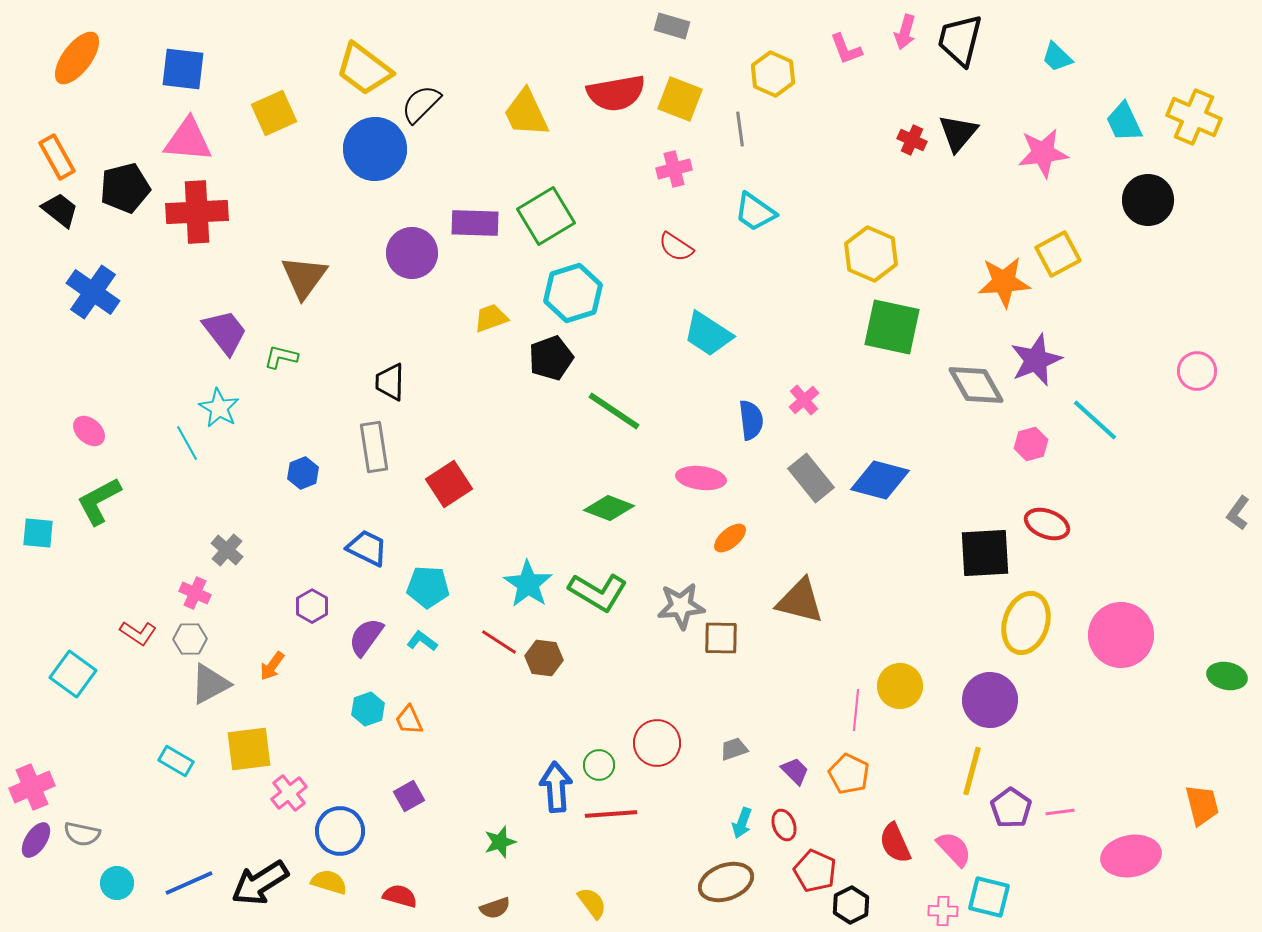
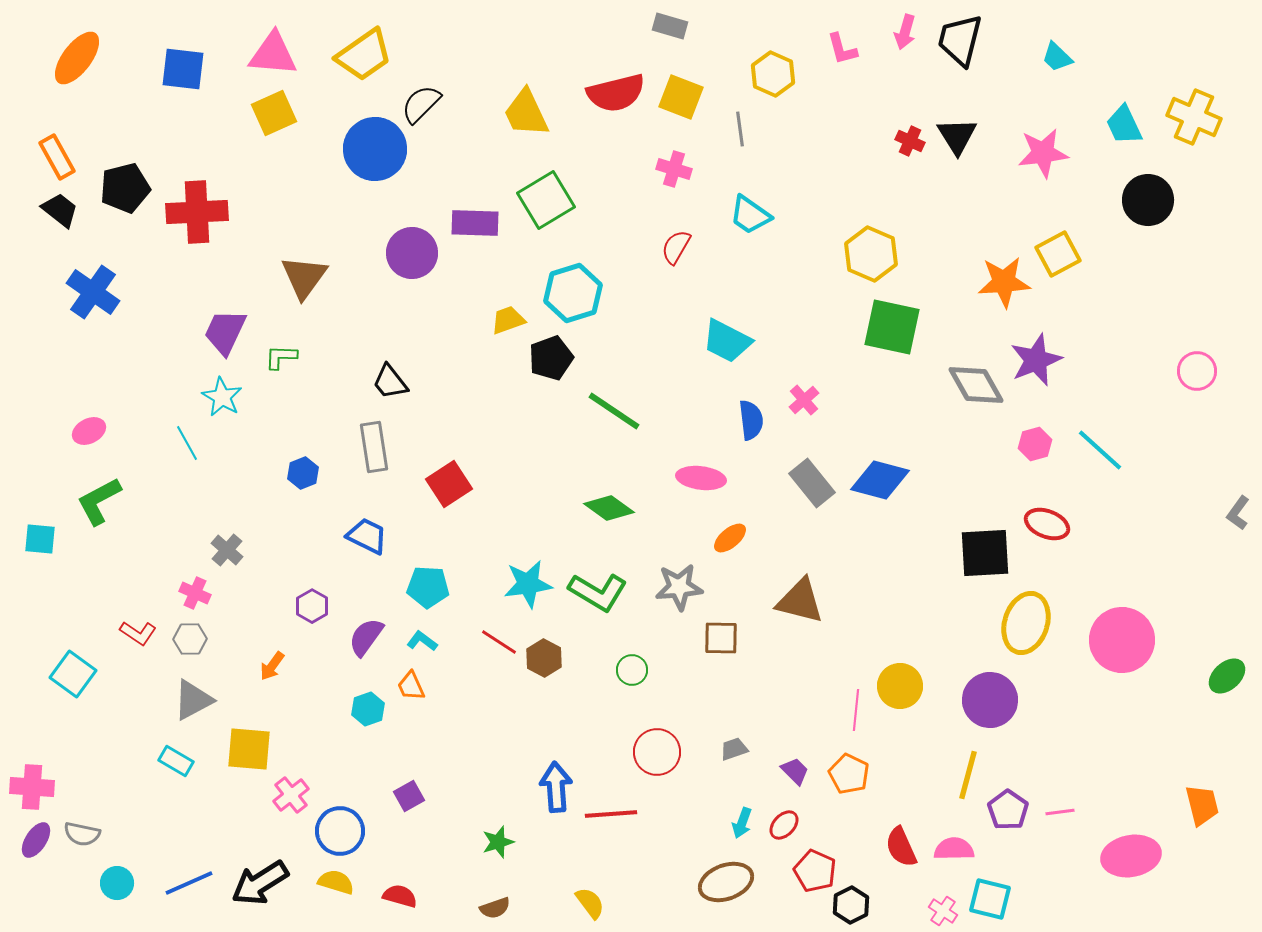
gray rectangle at (672, 26): moved 2 px left
pink L-shape at (846, 49): moved 4 px left; rotated 6 degrees clockwise
yellow trapezoid at (364, 69): moved 14 px up; rotated 72 degrees counterclockwise
red semicircle at (616, 93): rotated 4 degrees counterclockwise
yellow square at (680, 99): moved 1 px right, 2 px up
cyan trapezoid at (1124, 122): moved 3 px down
black triangle at (958, 133): moved 1 px left, 3 px down; rotated 12 degrees counterclockwise
pink triangle at (188, 140): moved 85 px right, 86 px up
red cross at (912, 140): moved 2 px left, 1 px down
pink cross at (674, 169): rotated 32 degrees clockwise
cyan trapezoid at (755, 212): moved 5 px left, 3 px down
green square at (546, 216): moved 16 px up
red semicircle at (676, 247): rotated 87 degrees clockwise
yellow trapezoid at (491, 318): moved 17 px right, 2 px down
purple trapezoid at (225, 332): rotated 117 degrees counterclockwise
cyan trapezoid at (708, 334): moved 19 px right, 7 px down; rotated 6 degrees counterclockwise
green L-shape at (281, 357): rotated 12 degrees counterclockwise
black trapezoid at (390, 382): rotated 39 degrees counterclockwise
cyan star at (219, 408): moved 3 px right, 11 px up
cyan line at (1095, 420): moved 5 px right, 30 px down
pink ellipse at (89, 431): rotated 68 degrees counterclockwise
pink hexagon at (1031, 444): moved 4 px right
gray rectangle at (811, 478): moved 1 px right, 5 px down
green diamond at (609, 508): rotated 15 degrees clockwise
cyan square at (38, 533): moved 2 px right, 6 px down
blue trapezoid at (367, 548): moved 12 px up
cyan star at (528, 584): rotated 30 degrees clockwise
gray star at (681, 606): moved 2 px left, 19 px up
pink circle at (1121, 635): moved 1 px right, 5 px down
brown hexagon at (544, 658): rotated 21 degrees clockwise
green ellipse at (1227, 676): rotated 54 degrees counterclockwise
gray triangle at (210, 684): moved 17 px left, 16 px down
orange trapezoid at (409, 720): moved 2 px right, 34 px up
red circle at (657, 743): moved 9 px down
yellow square at (249, 749): rotated 12 degrees clockwise
green circle at (599, 765): moved 33 px right, 95 px up
yellow line at (972, 771): moved 4 px left, 4 px down
pink cross at (32, 787): rotated 27 degrees clockwise
pink cross at (289, 793): moved 2 px right, 2 px down
purple pentagon at (1011, 808): moved 3 px left, 2 px down
red ellipse at (784, 825): rotated 64 degrees clockwise
green star at (500, 842): moved 2 px left
red semicircle at (895, 843): moved 6 px right, 4 px down
pink semicircle at (954, 849): rotated 48 degrees counterclockwise
yellow semicircle at (329, 882): moved 7 px right
cyan square at (989, 897): moved 1 px right, 2 px down
yellow semicircle at (592, 903): moved 2 px left
pink cross at (943, 911): rotated 32 degrees clockwise
